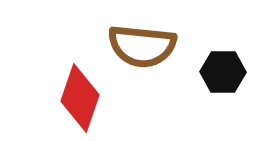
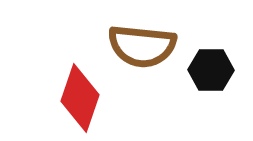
black hexagon: moved 12 px left, 2 px up
